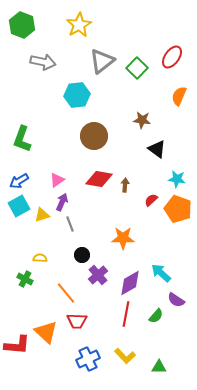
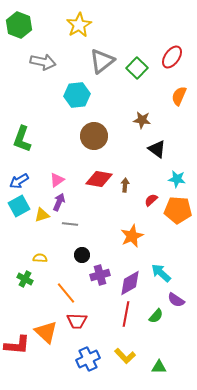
green hexagon: moved 3 px left
purple arrow: moved 3 px left
orange pentagon: moved 1 px down; rotated 16 degrees counterclockwise
gray line: rotated 63 degrees counterclockwise
orange star: moved 9 px right, 2 px up; rotated 25 degrees counterclockwise
purple cross: moved 2 px right; rotated 24 degrees clockwise
